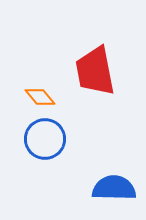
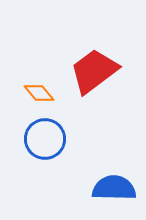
red trapezoid: moved 1 px left; rotated 64 degrees clockwise
orange diamond: moved 1 px left, 4 px up
